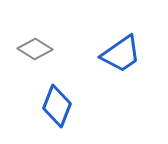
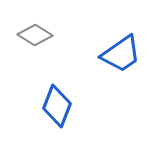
gray diamond: moved 14 px up
